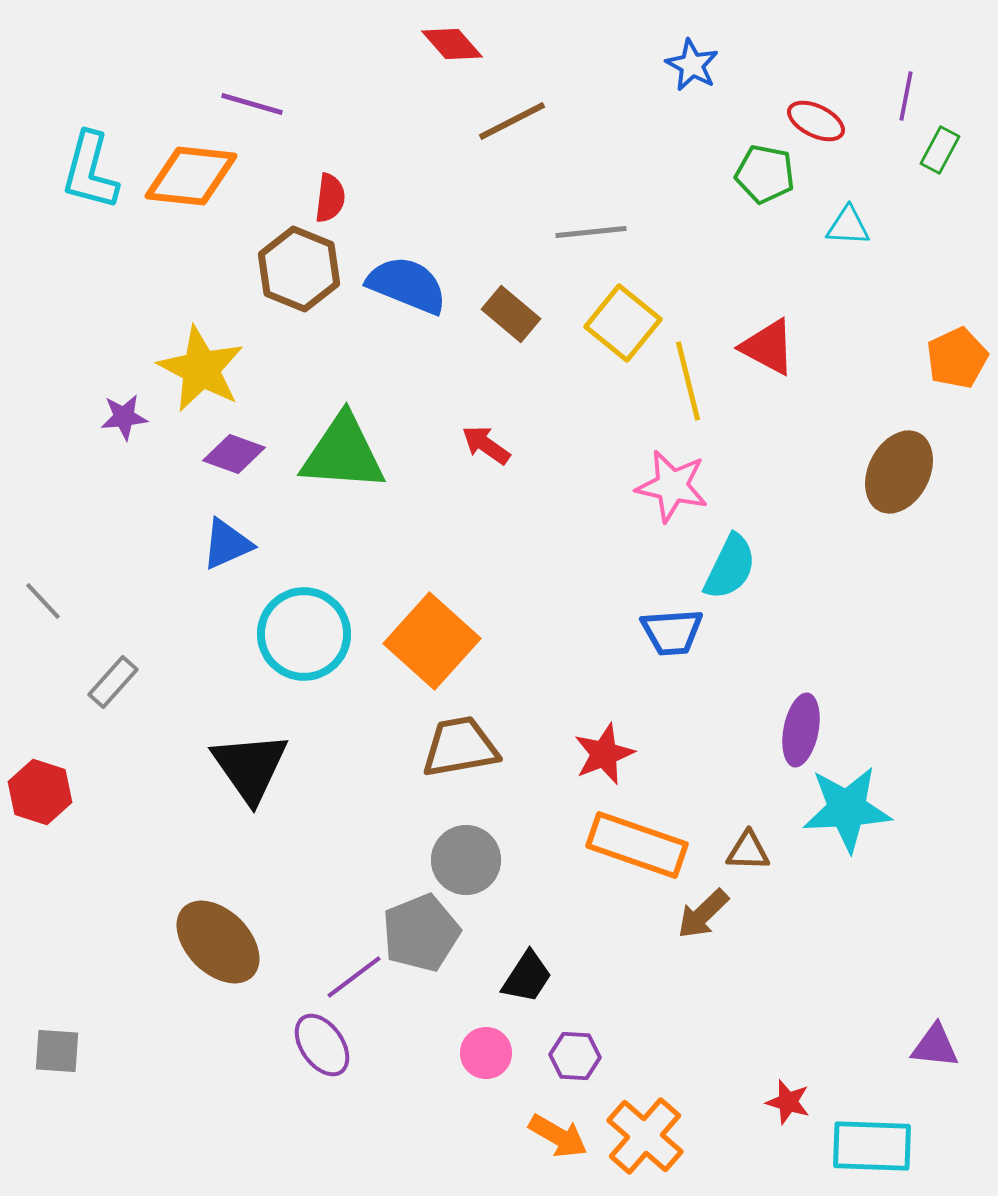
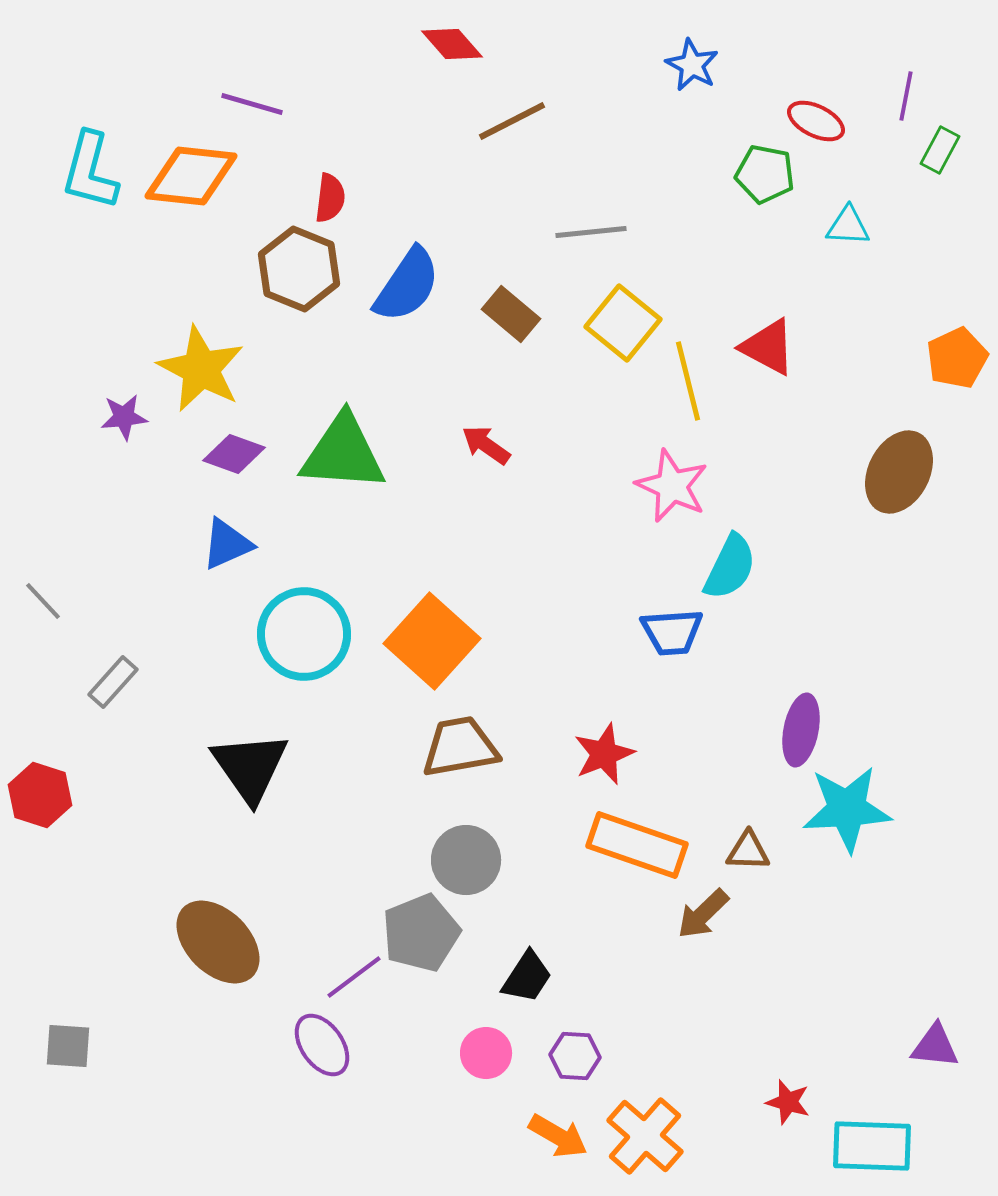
blue semicircle at (407, 285): rotated 102 degrees clockwise
pink star at (672, 486): rotated 12 degrees clockwise
red hexagon at (40, 792): moved 3 px down
gray square at (57, 1051): moved 11 px right, 5 px up
